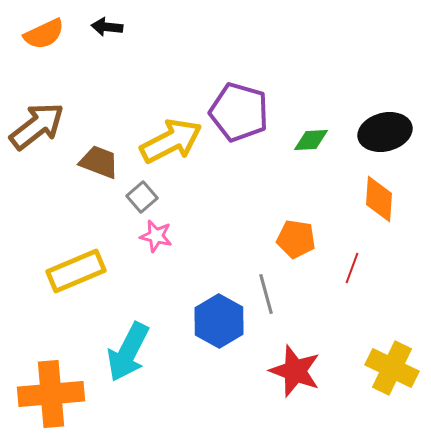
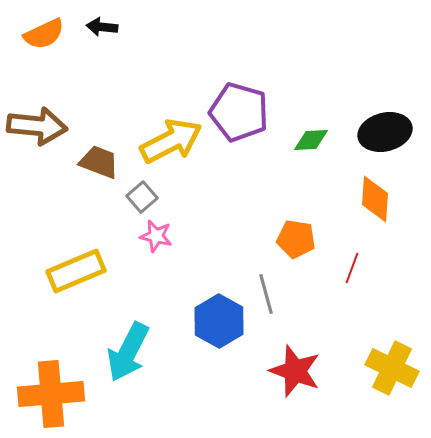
black arrow: moved 5 px left
brown arrow: rotated 44 degrees clockwise
orange diamond: moved 4 px left
